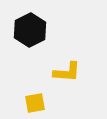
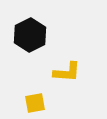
black hexagon: moved 5 px down
